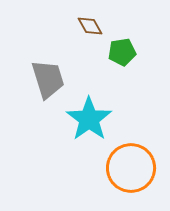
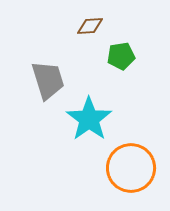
brown diamond: rotated 64 degrees counterclockwise
green pentagon: moved 1 px left, 4 px down
gray trapezoid: moved 1 px down
